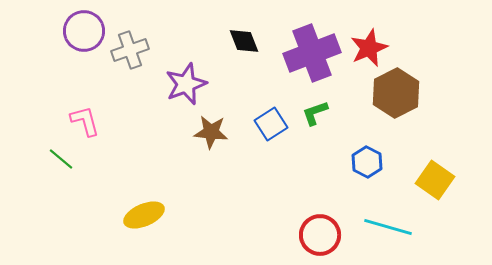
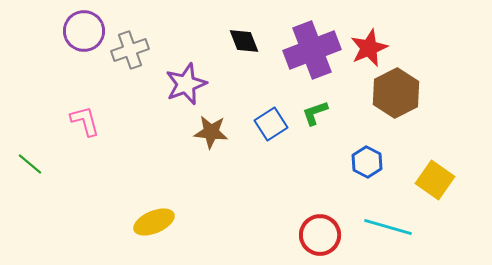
purple cross: moved 3 px up
green line: moved 31 px left, 5 px down
yellow ellipse: moved 10 px right, 7 px down
